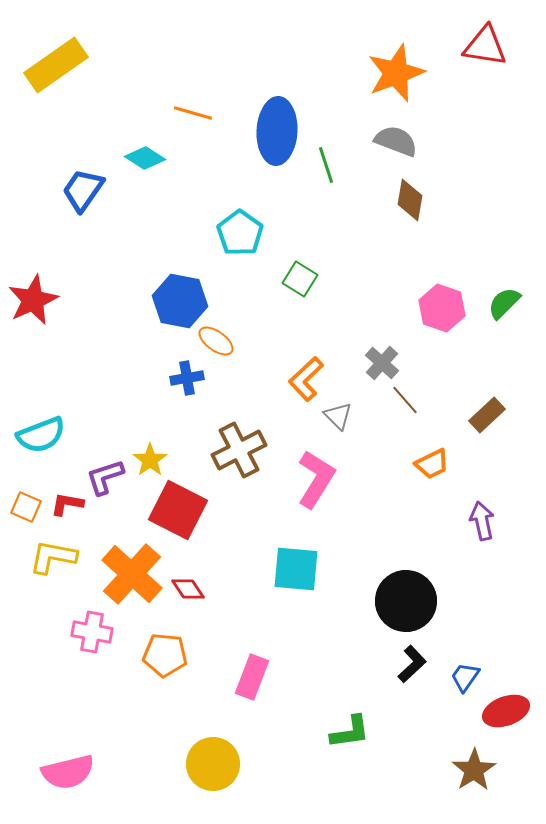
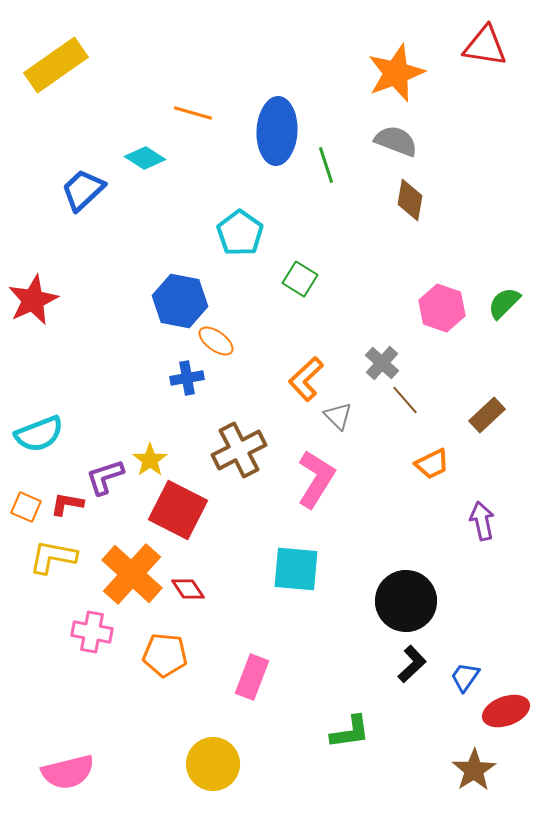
blue trapezoid at (83, 190): rotated 12 degrees clockwise
cyan semicircle at (41, 435): moved 2 px left, 1 px up
